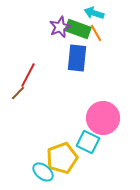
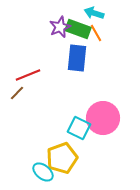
red line: rotated 40 degrees clockwise
brown line: moved 1 px left
cyan square: moved 9 px left, 14 px up
